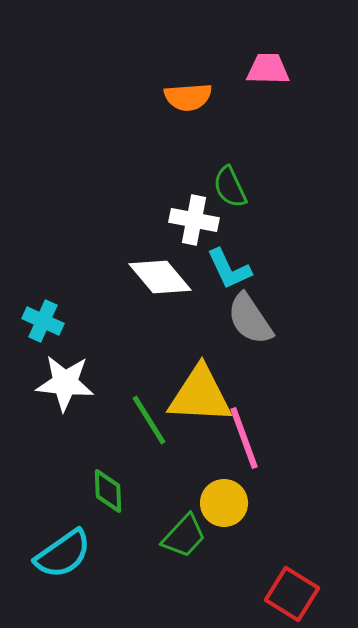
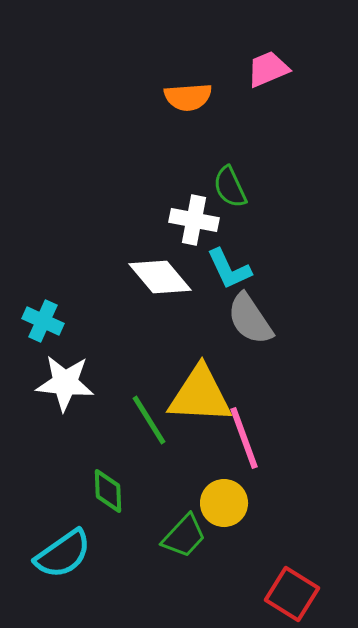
pink trapezoid: rotated 24 degrees counterclockwise
